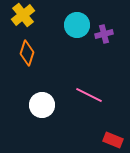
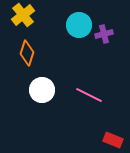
cyan circle: moved 2 px right
white circle: moved 15 px up
